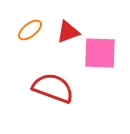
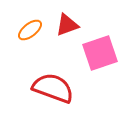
red triangle: moved 1 px left, 7 px up
pink square: rotated 21 degrees counterclockwise
